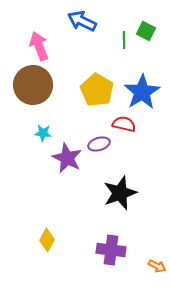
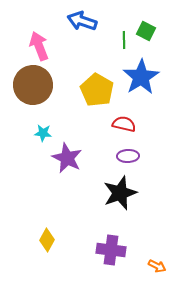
blue arrow: rotated 8 degrees counterclockwise
blue star: moved 1 px left, 15 px up
purple ellipse: moved 29 px right, 12 px down; rotated 15 degrees clockwise
